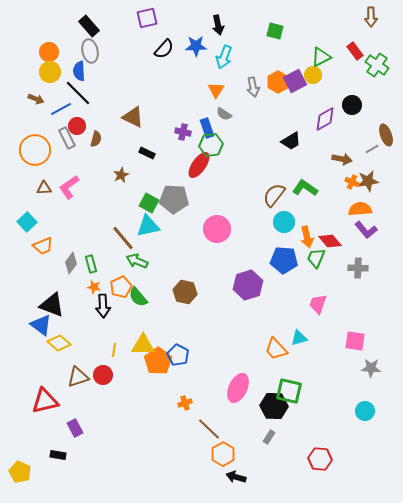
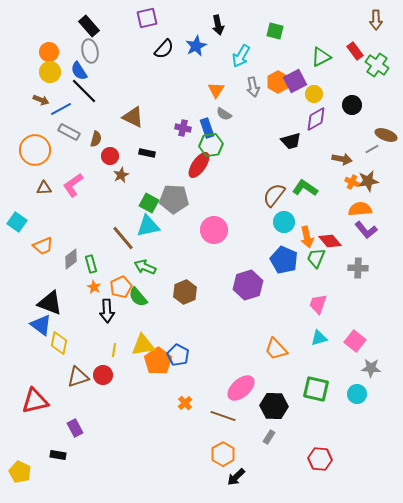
brown arrow at (371, 17): moved 5 px right, 3 px down
blue star at (196, 46): rotated 25 degrees counterclockwise
cyan arrow at (224, 57): moved 17 px right, 1 px up; rotated 10 degrees clockwise
blue semicircle at (79, 71): rotated 30 degrees counterclockwise
yellow circle at (313, 75): moved 1 px right, 19 px down
black line at (78, 93): moved 6 px right, 2 px up
brown arrow at (36, 99): moved 5 px right, 1 px down
purple diamond at (325, 119): moved 9 px left
red circle at (77, 126): moved 33 px right, 30 px down
purple cross at (183, 132): moved 4 px up
brown ellipse at (386, 135): rotated 50 degrees counterclockwise
gray rectangle at (67, 138): moved 2 px right, 6 px up; rotated 35 degrees counterclockwise
black trapezoid at (291, 141): rotated 15 degrees clockwise
black rectangle at (147, 153): rotated 14 degrees counterclockwise
pink L-shape at (69, 187): moved 4 px right, 2 px up
cyan square at (27, 222): moved 10 px left; rotated 12 degrees counterclockwise
pink circle at (217, 229): moved 3 px left, 1 px down
blue pentagon at (284, 260): rotated 20 degrees clockwise
green arrow at (137, 261): moved 8 px right, 6 px down
gray diamond at (71, 263): moved 4 px up; rotated 15 degrees clockwise
orange star at (94, 287): rotated 16 degrees clockwise
brown hexagon at (185, 292): rotated 25 degrees clockwise
black triangle at (52, 305): moved 2 px left, 2 px up
black arrow at (103, 306): moved 4 px right, 5 px down
cyan triangle at (299, 338): moved 20 px right
pink square at (355, 341): rotated 30 degrees clockwise
yellow diamond at (59, 343): rotated 60 degrees clockwise
yellow triangle at (143, 345): rotated 10 degrees counterclockwise
pink ellipse at (238, 388): moved 3 px right; rotated 24 degrees clockwise
green square at (289, 391): moved 27 px right, 2 px up
red triangle at (45, 401): moved 10 px left
orange cross at (185, 403): rotated 24 degrees counterclockwise
cyan circle at (365, 411): moved 8 px left, 17 px up
brown line at (209, 429): moved 14 px right, 13 px up; rotated 25 degrees counterclockwise
black arrow at (236, 477): rotated 60 degrees counterclockwise
